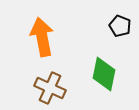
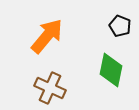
orange arrow: moved 5 px right, 1 px up; rotated 51 degrees clockwise
green diamond: moved 7 px right, 4 px up
